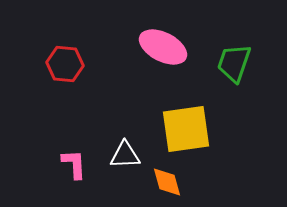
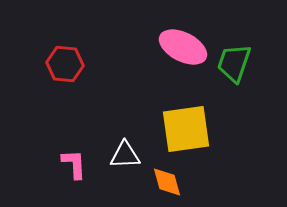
pink ellipse: moved 20 px right
